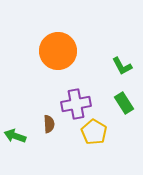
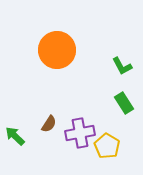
orange circle: moved 1 px left, 1 px up
purple cross: moved 4 px right, 29 px down
brown semicircle: rotated 36 degrees clockwise
yellow pentagon: moved 13 px right, 14 px down
green arrow: rotated 25 degrees clockwise
